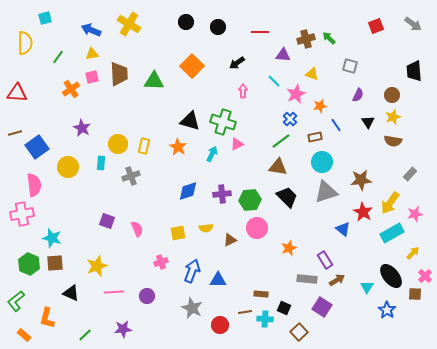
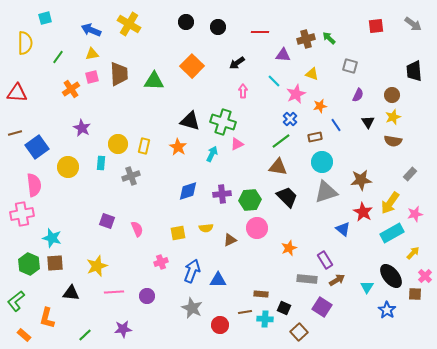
red square at (376, 26): rotated 14 degrees clockwise
black triangle at (71, 293): rotated 18 degrees counterclockwise
